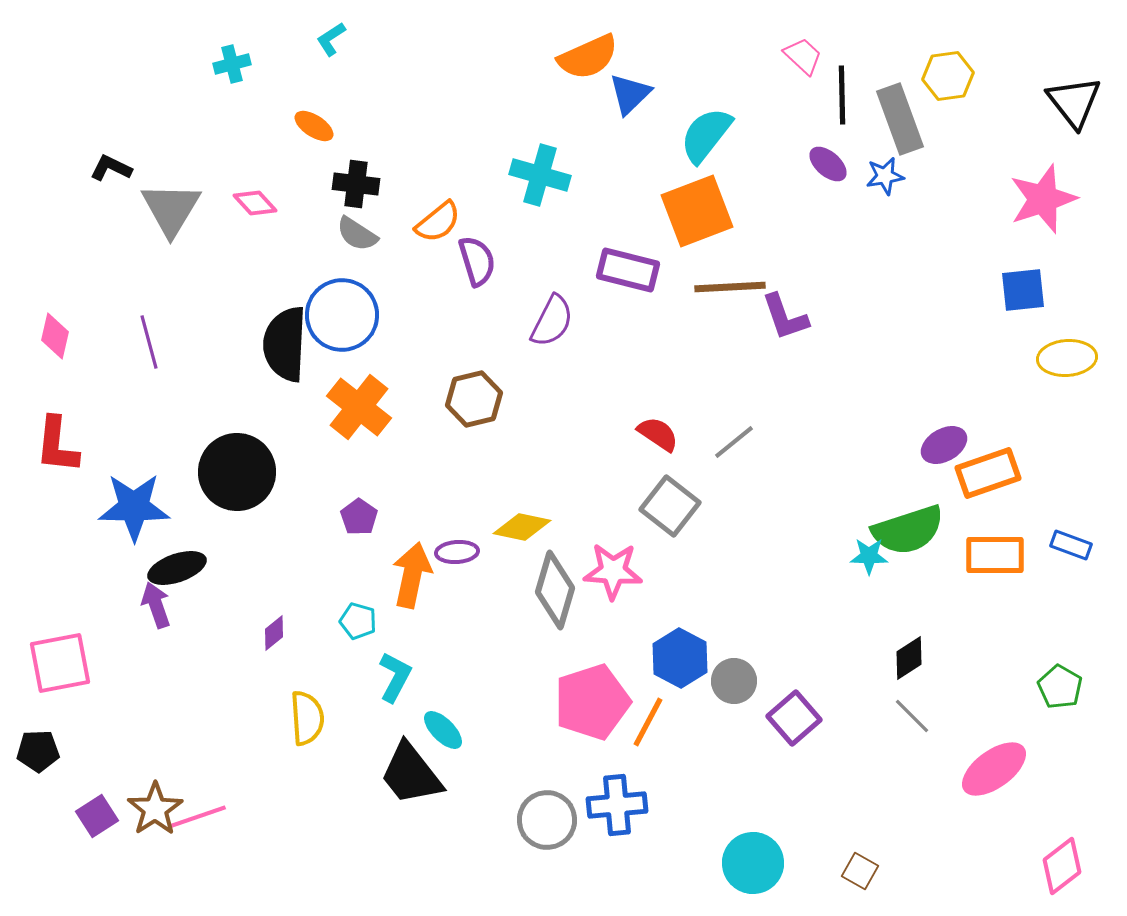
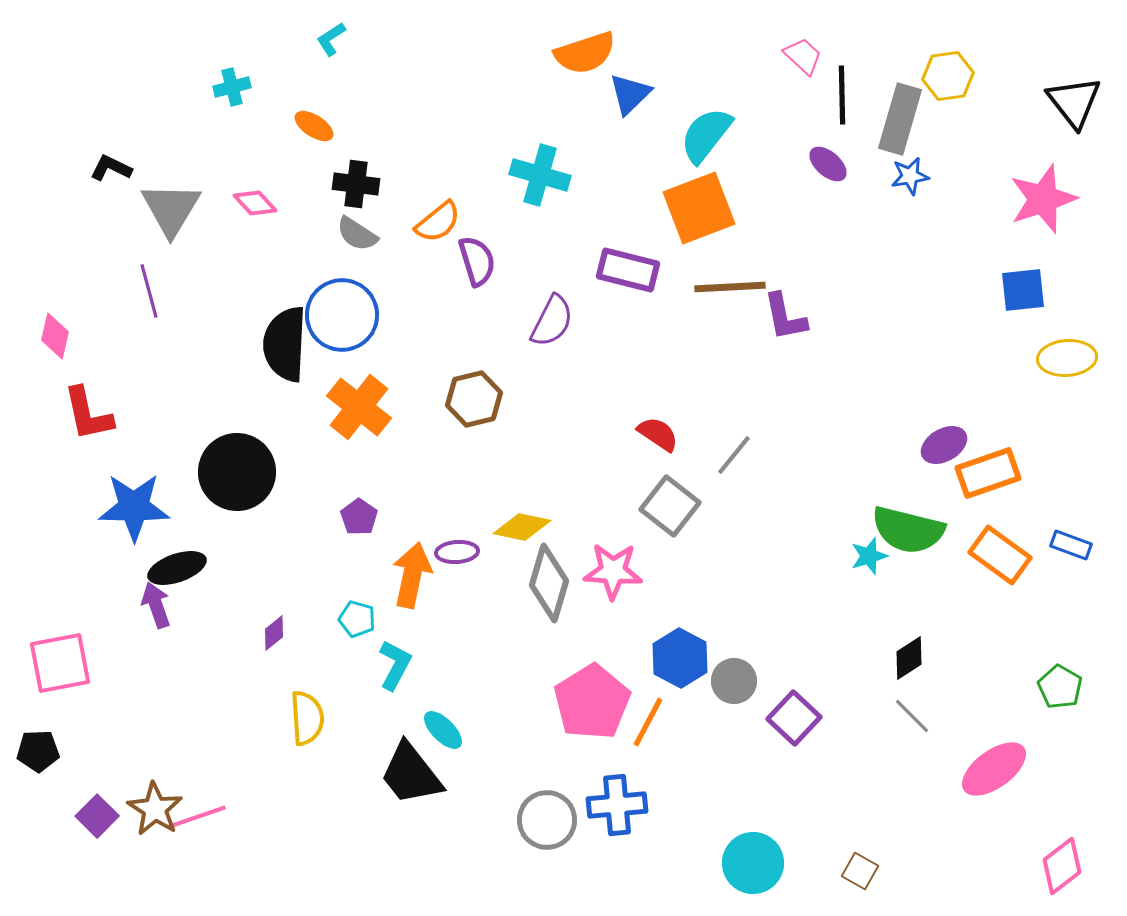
orange semicircle at (588, 57): moved 3 px left, 4 px up; rotated 6 degrees clockwise
cyan cross at (232, 64): moved 23 px down
gray rectangle at (900, 119): rotated 36 degrees clockwise
blue star at (885, 176): moved 25 px right
orange square at (697, 211): moved 2 px right, 3 px up
purple L-shape at (785, 317): rotated 8 degrees clockwise
purple line at (149, 342): moved 51 px up
gray line at (734, 442): moved 13 px down; rotated 12 degrees counterclockwise
red L-shape at (57, 445): moved 31 px right, 31 px up; rotated 18 degrees counterclockwise
green semicircle at (908, 530): rotated 32 degrees clockwise
orange rectangle at (995, 555): moved 5 px right; rotated 36 degrees clockwise
cyan star at (869, 556): rotated 18 degrees counterclockwise
gray diamond at (555, 590): moved 6 px left, 7 px up
cyan pentagon at (358, 621): moved 1 px left, 2 px up
cyan L-shape at (395, 677): moved 12 px up
pink pentagon at (592, 702): rotated 14 degrees counterclockwise
purple square at (794, 718): rotated 6 degrees counterclockwise
brown star at (155, 809): rotated 6 degrees counterclockwise
purple square at (97, 816): rotated 12 degrees counterclockwise
